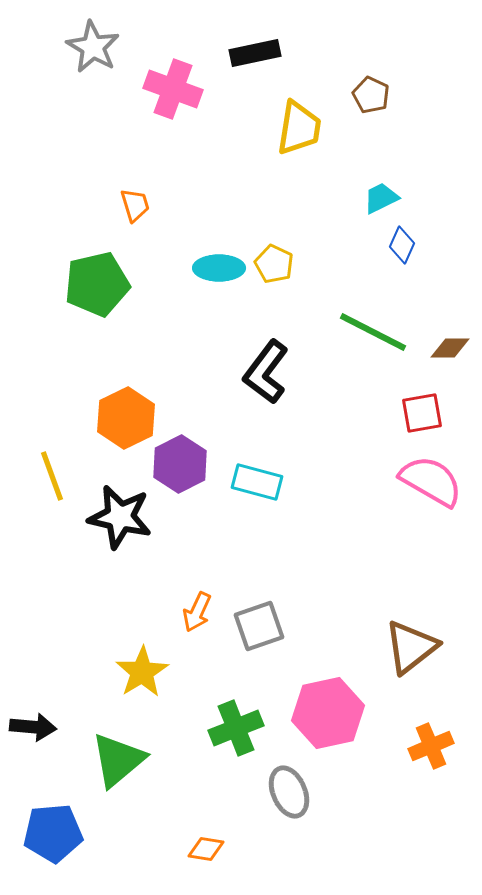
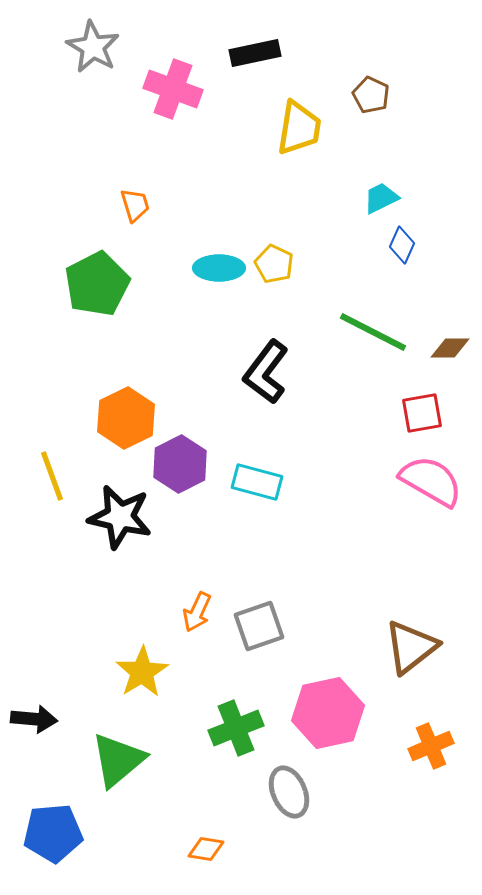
green pentagon: rotated 14 degrees counterclockwise
black arrow: moved 1 px right, 8 px up
